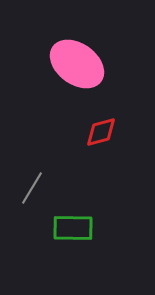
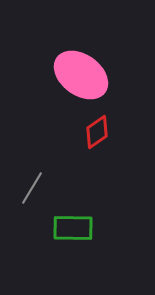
pink ellipse: moved 4 px right, 11 px down
red diamond: moved 4 px left; rotated 20 degrees counterclockwise
